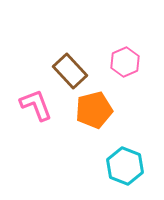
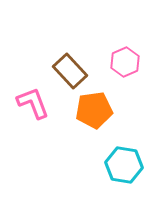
pink L-shape: moved 3 px left, 2 px up
orange pentagon: rotated 6 degrees clockwise
cyan hexagon: moved 1 px left, 1 px up; rotated 12 degrees counterclockwise
